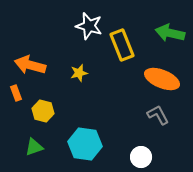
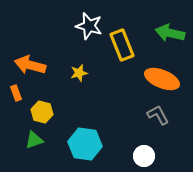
yellow hexagon: moved 1 px left, 1 px down
green triangle: moved 7 px up
white circle: moved 3 px right, 1 px up
